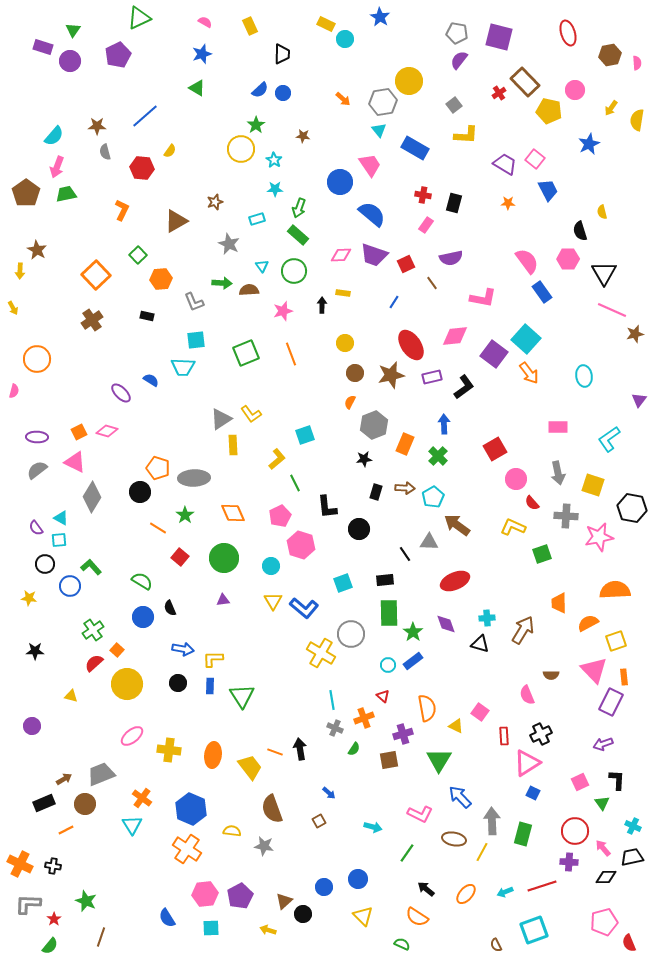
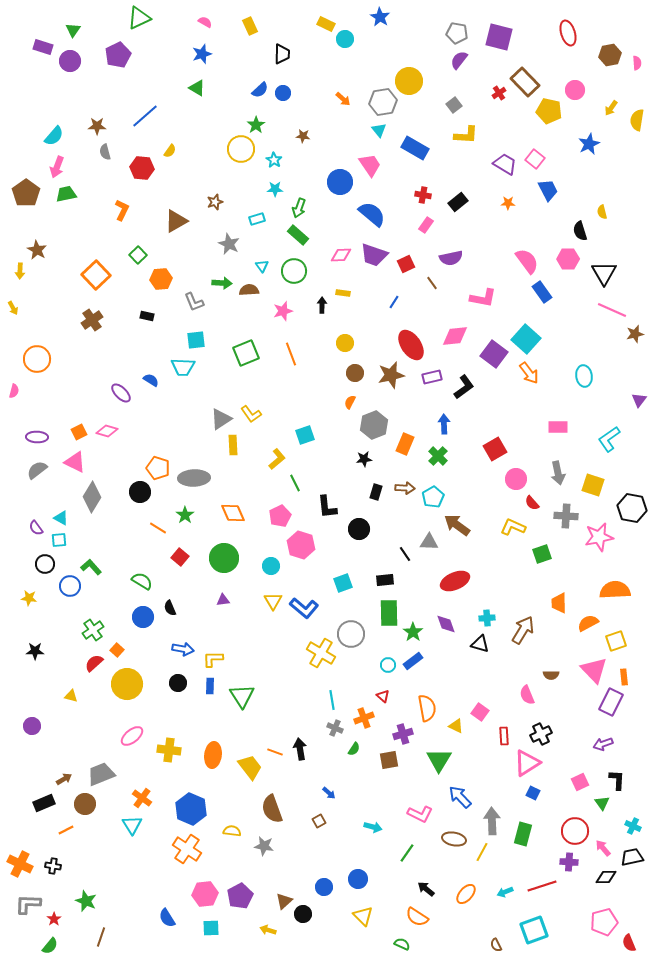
black rectangle at (454, 203): moved 4 px right, 1 px up; rotated 36 degrees clockwise
